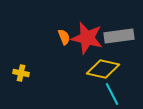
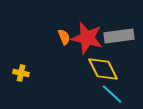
yellow diamond: rotated 52 degrees clockwise
cyan line: rotated 20 degrees counterclockwise
